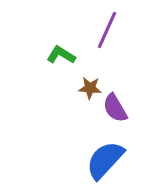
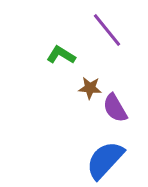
purple line: rotated 63 degrees counterclockwise
